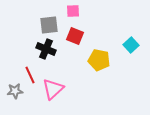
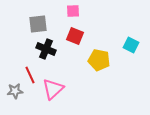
gray square: moved 11 px left, 1 px up
cyan square: rotated 21 degrees counterclockwise
